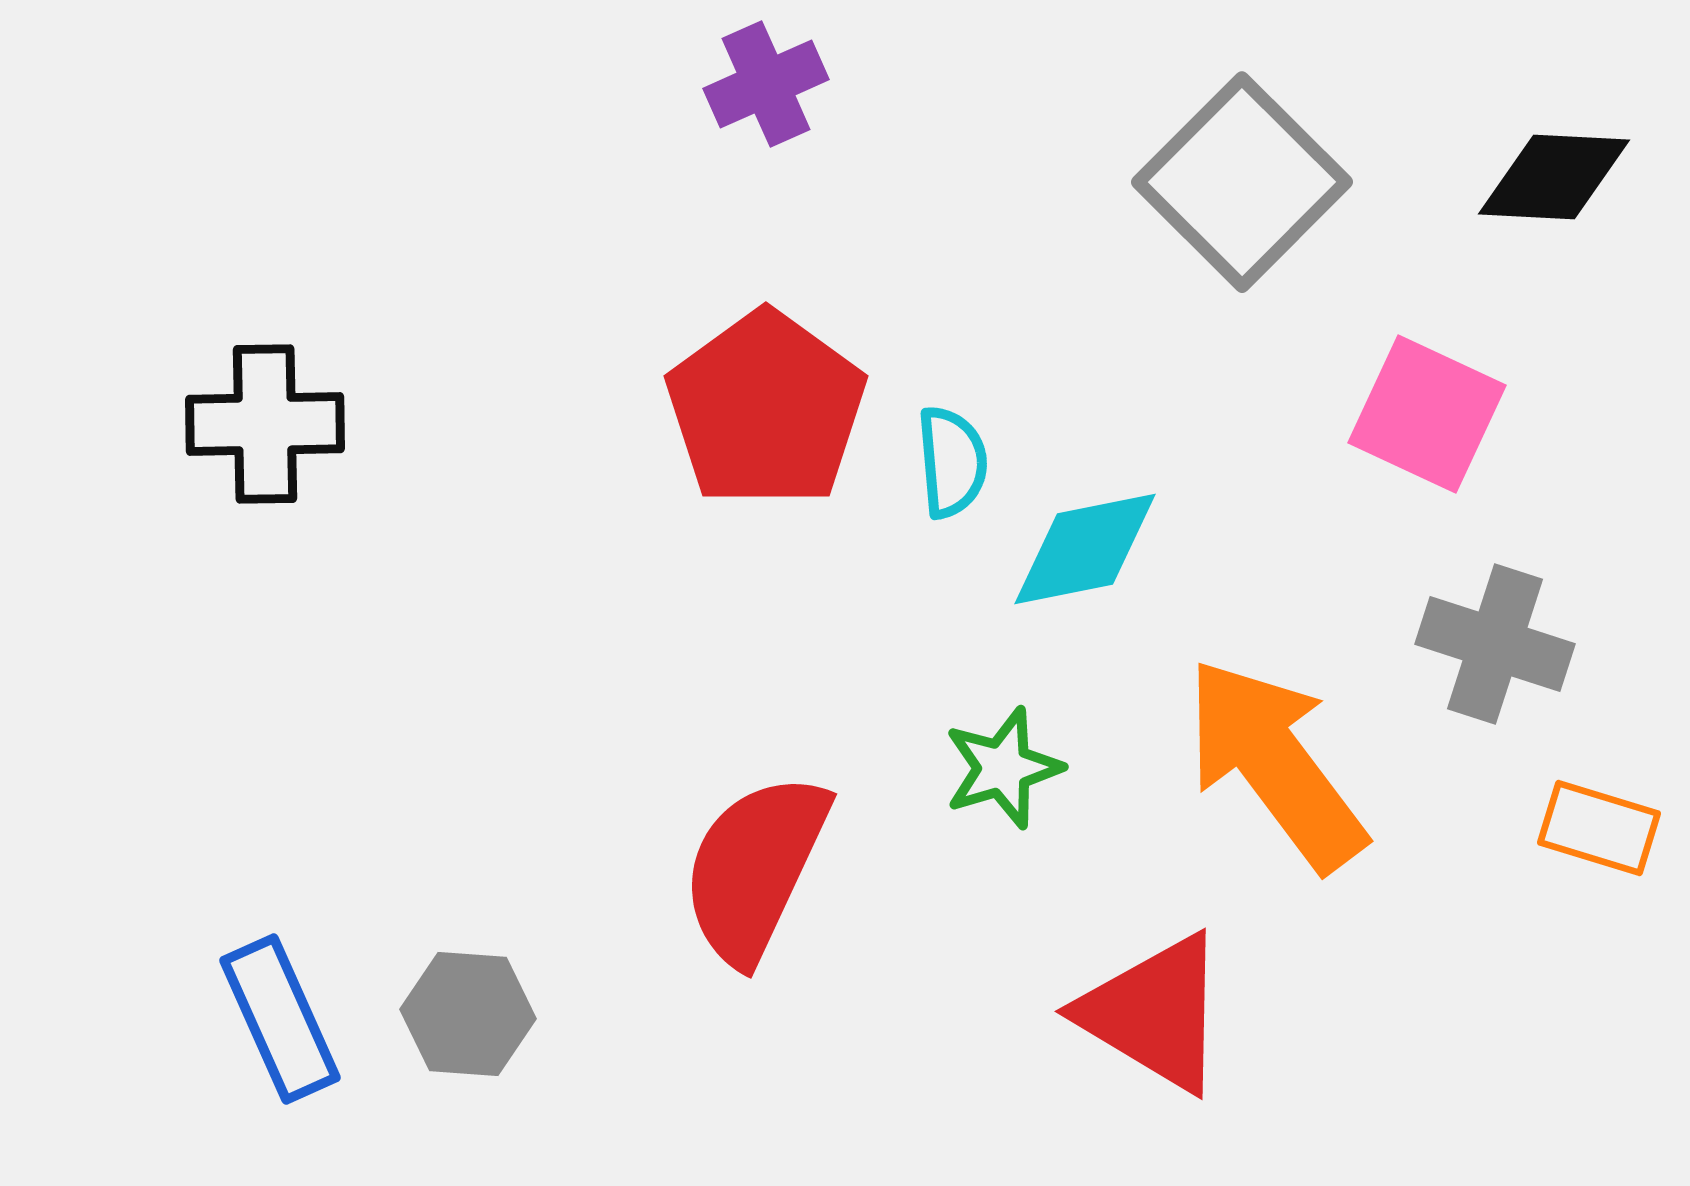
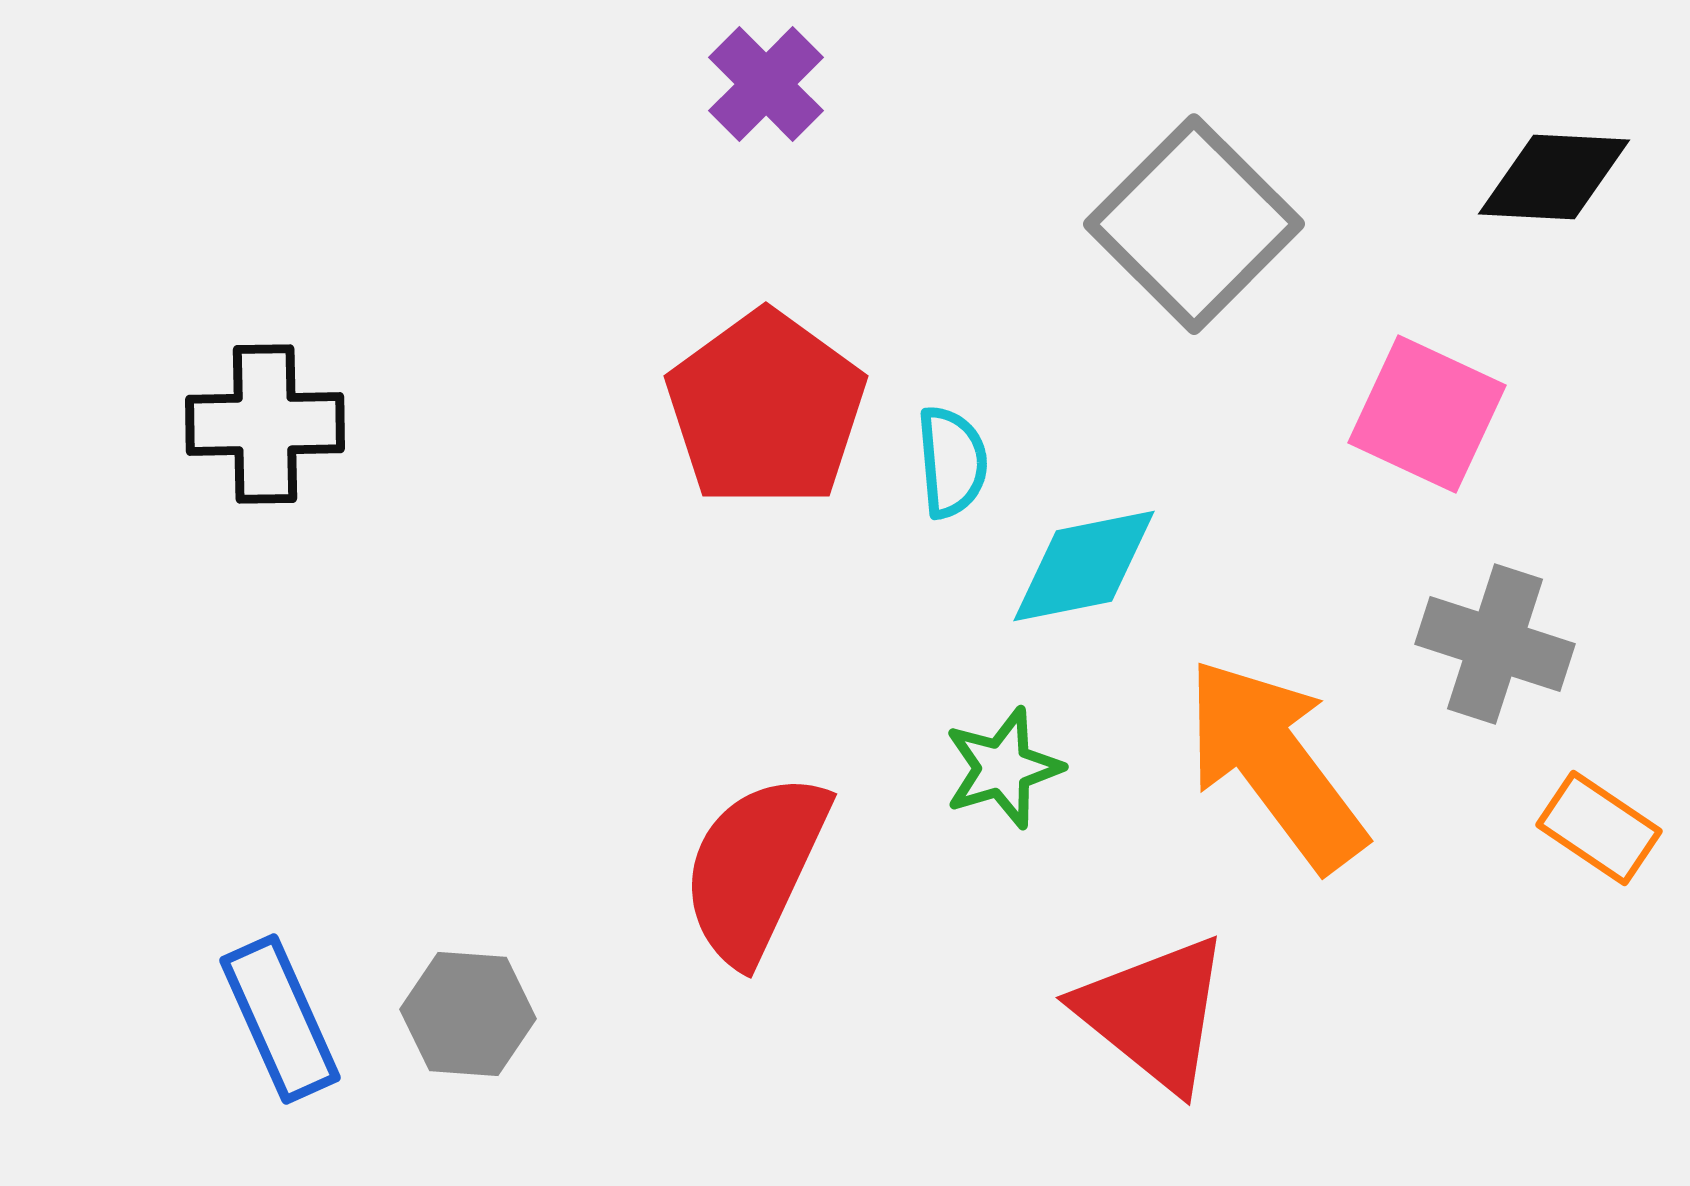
purple cross: rotated 21 degrees counterclockwise
gray square: moved 48 px left, 42 px down
cyan diamond: moved 1 px left, 17 px down
orange rectangle: rotated 17 degrees clockwise
red triangle: rotated 8 degrees clockwise
